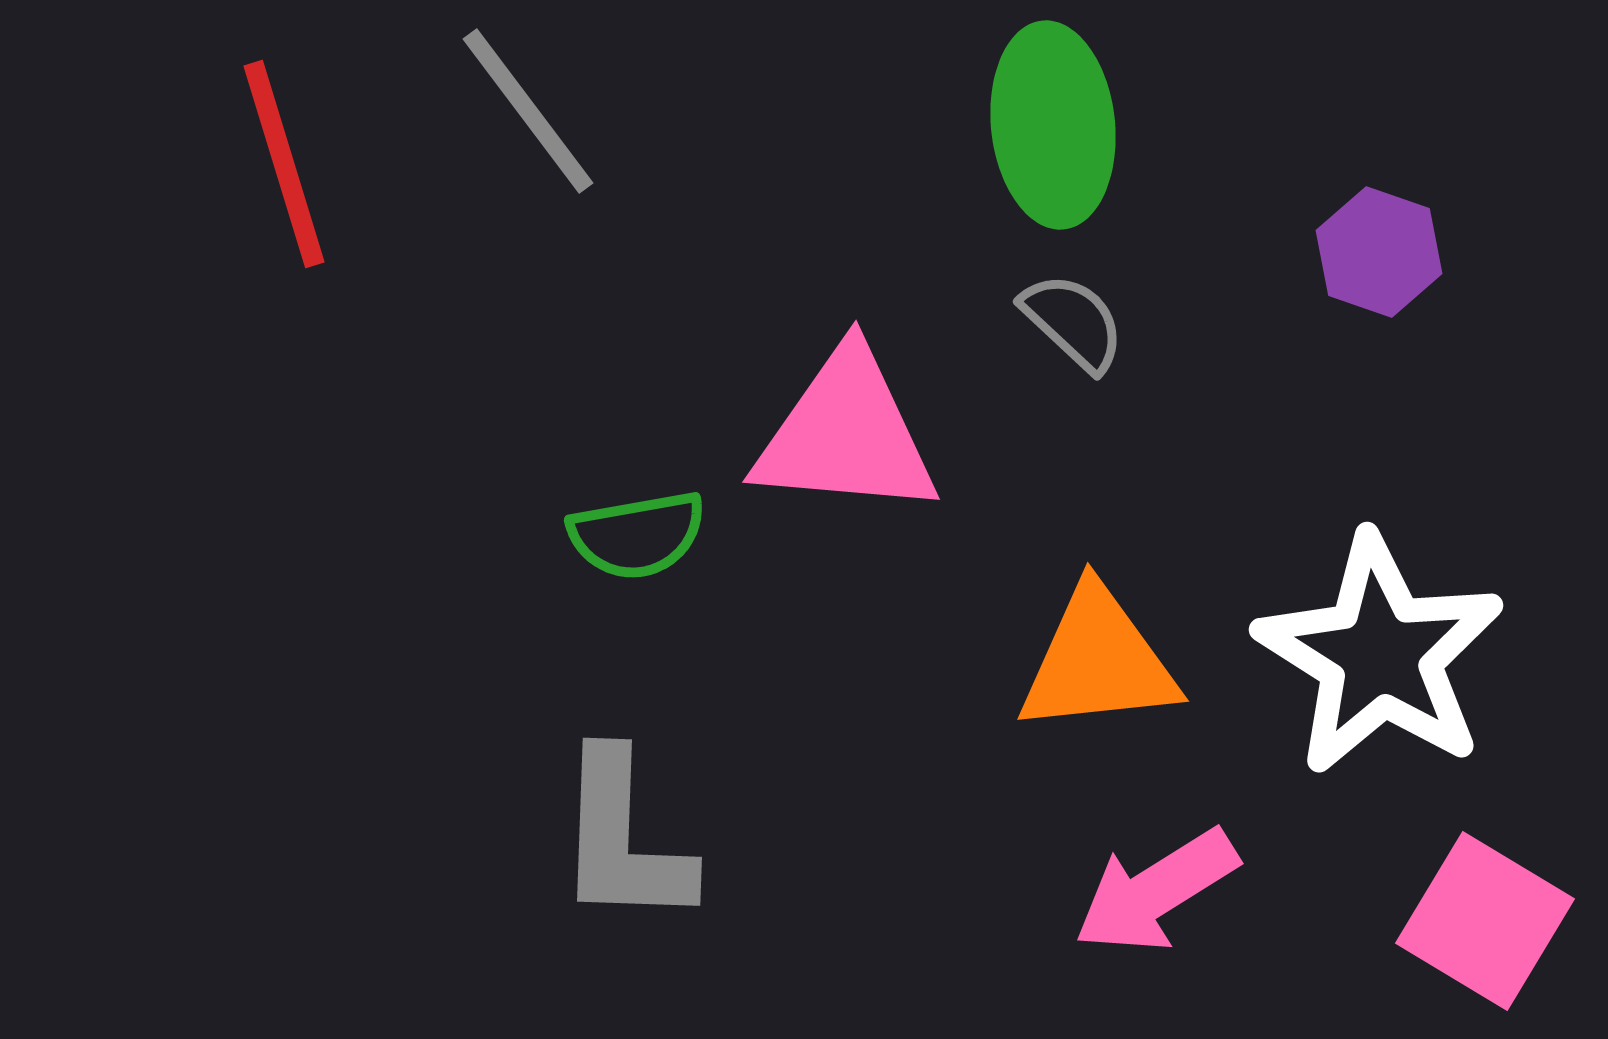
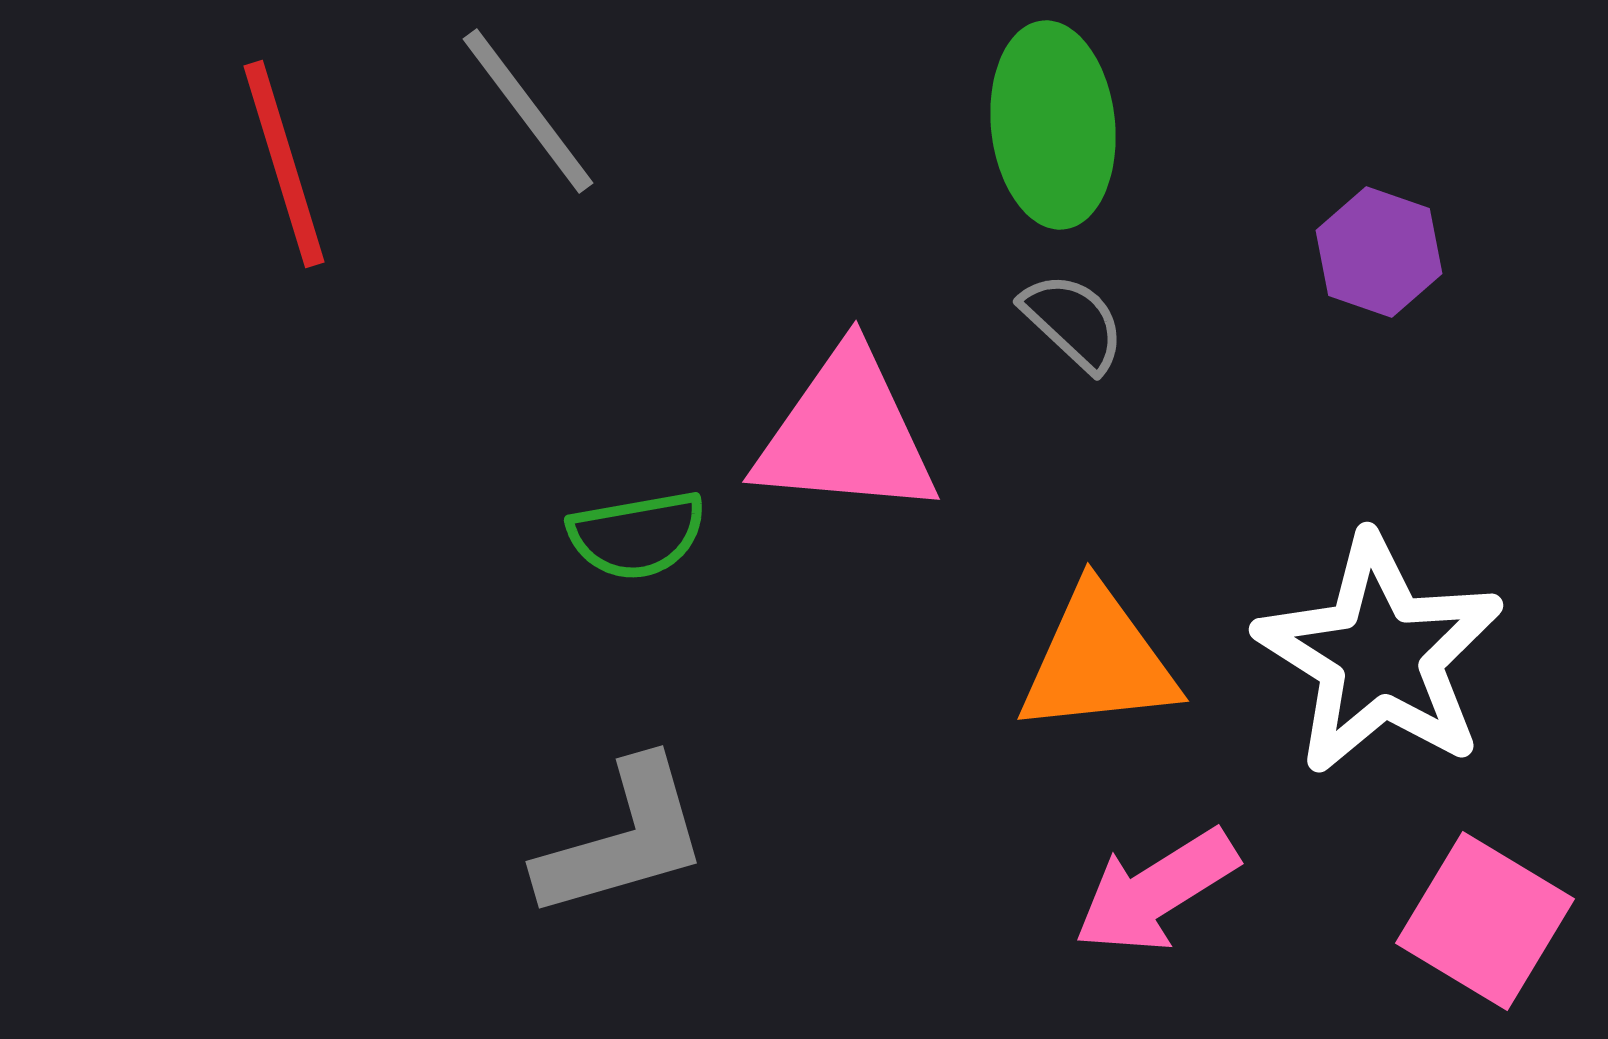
gray L-shape: rotated 108 degrees counterclockwise
